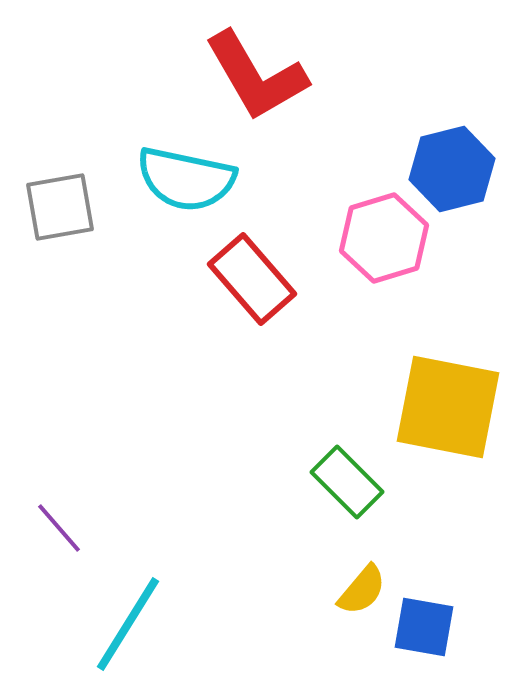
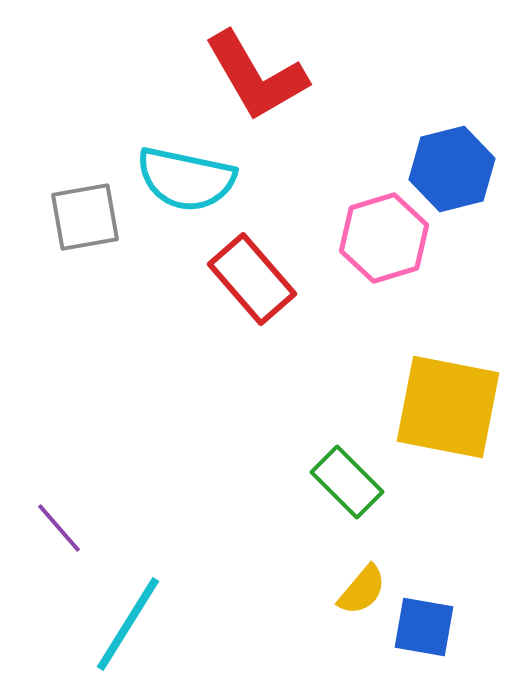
gray square: moved 25 px right, 10 px down
